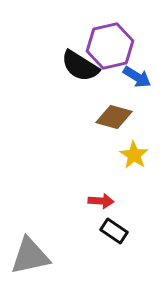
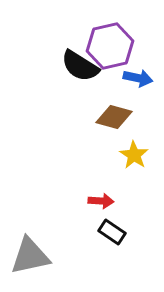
blue arrow: moved 1 px right, 1 px down; rotated 20 degrees counterclockwise
black rectangle: moved 2 px left, 1 px down
